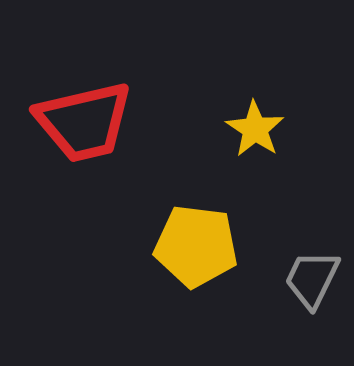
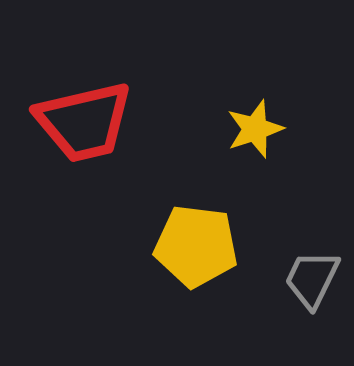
yellow star: rotated 20 degrees clockwise
